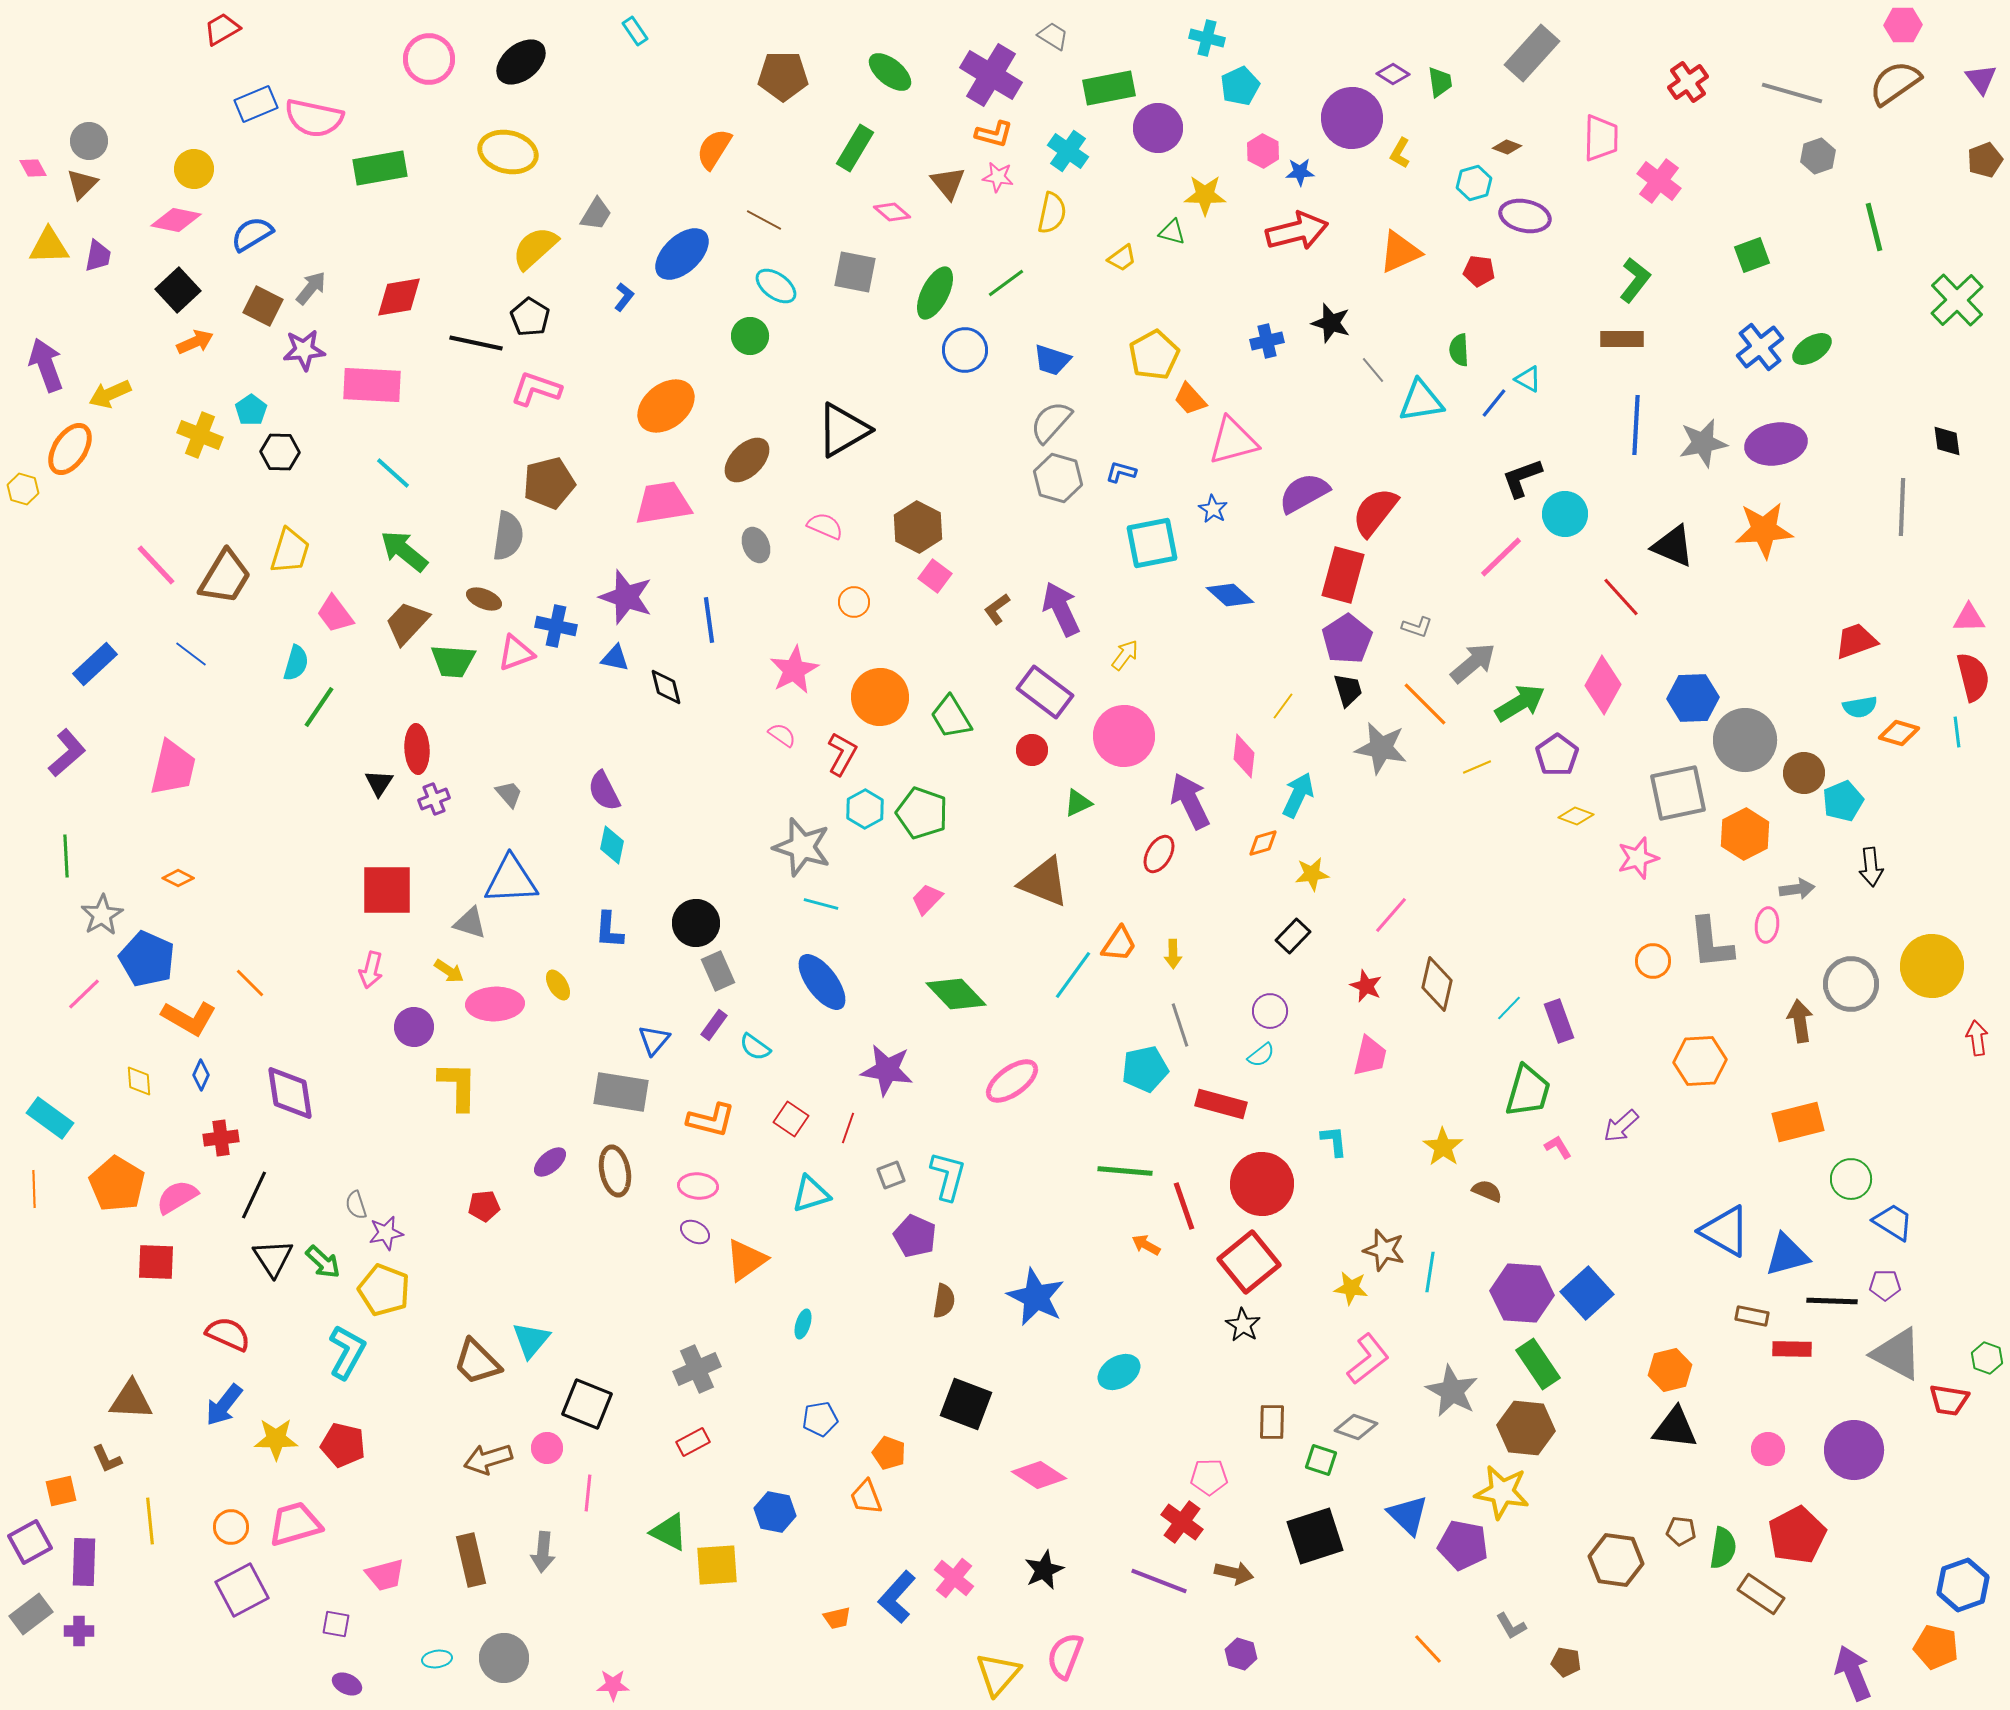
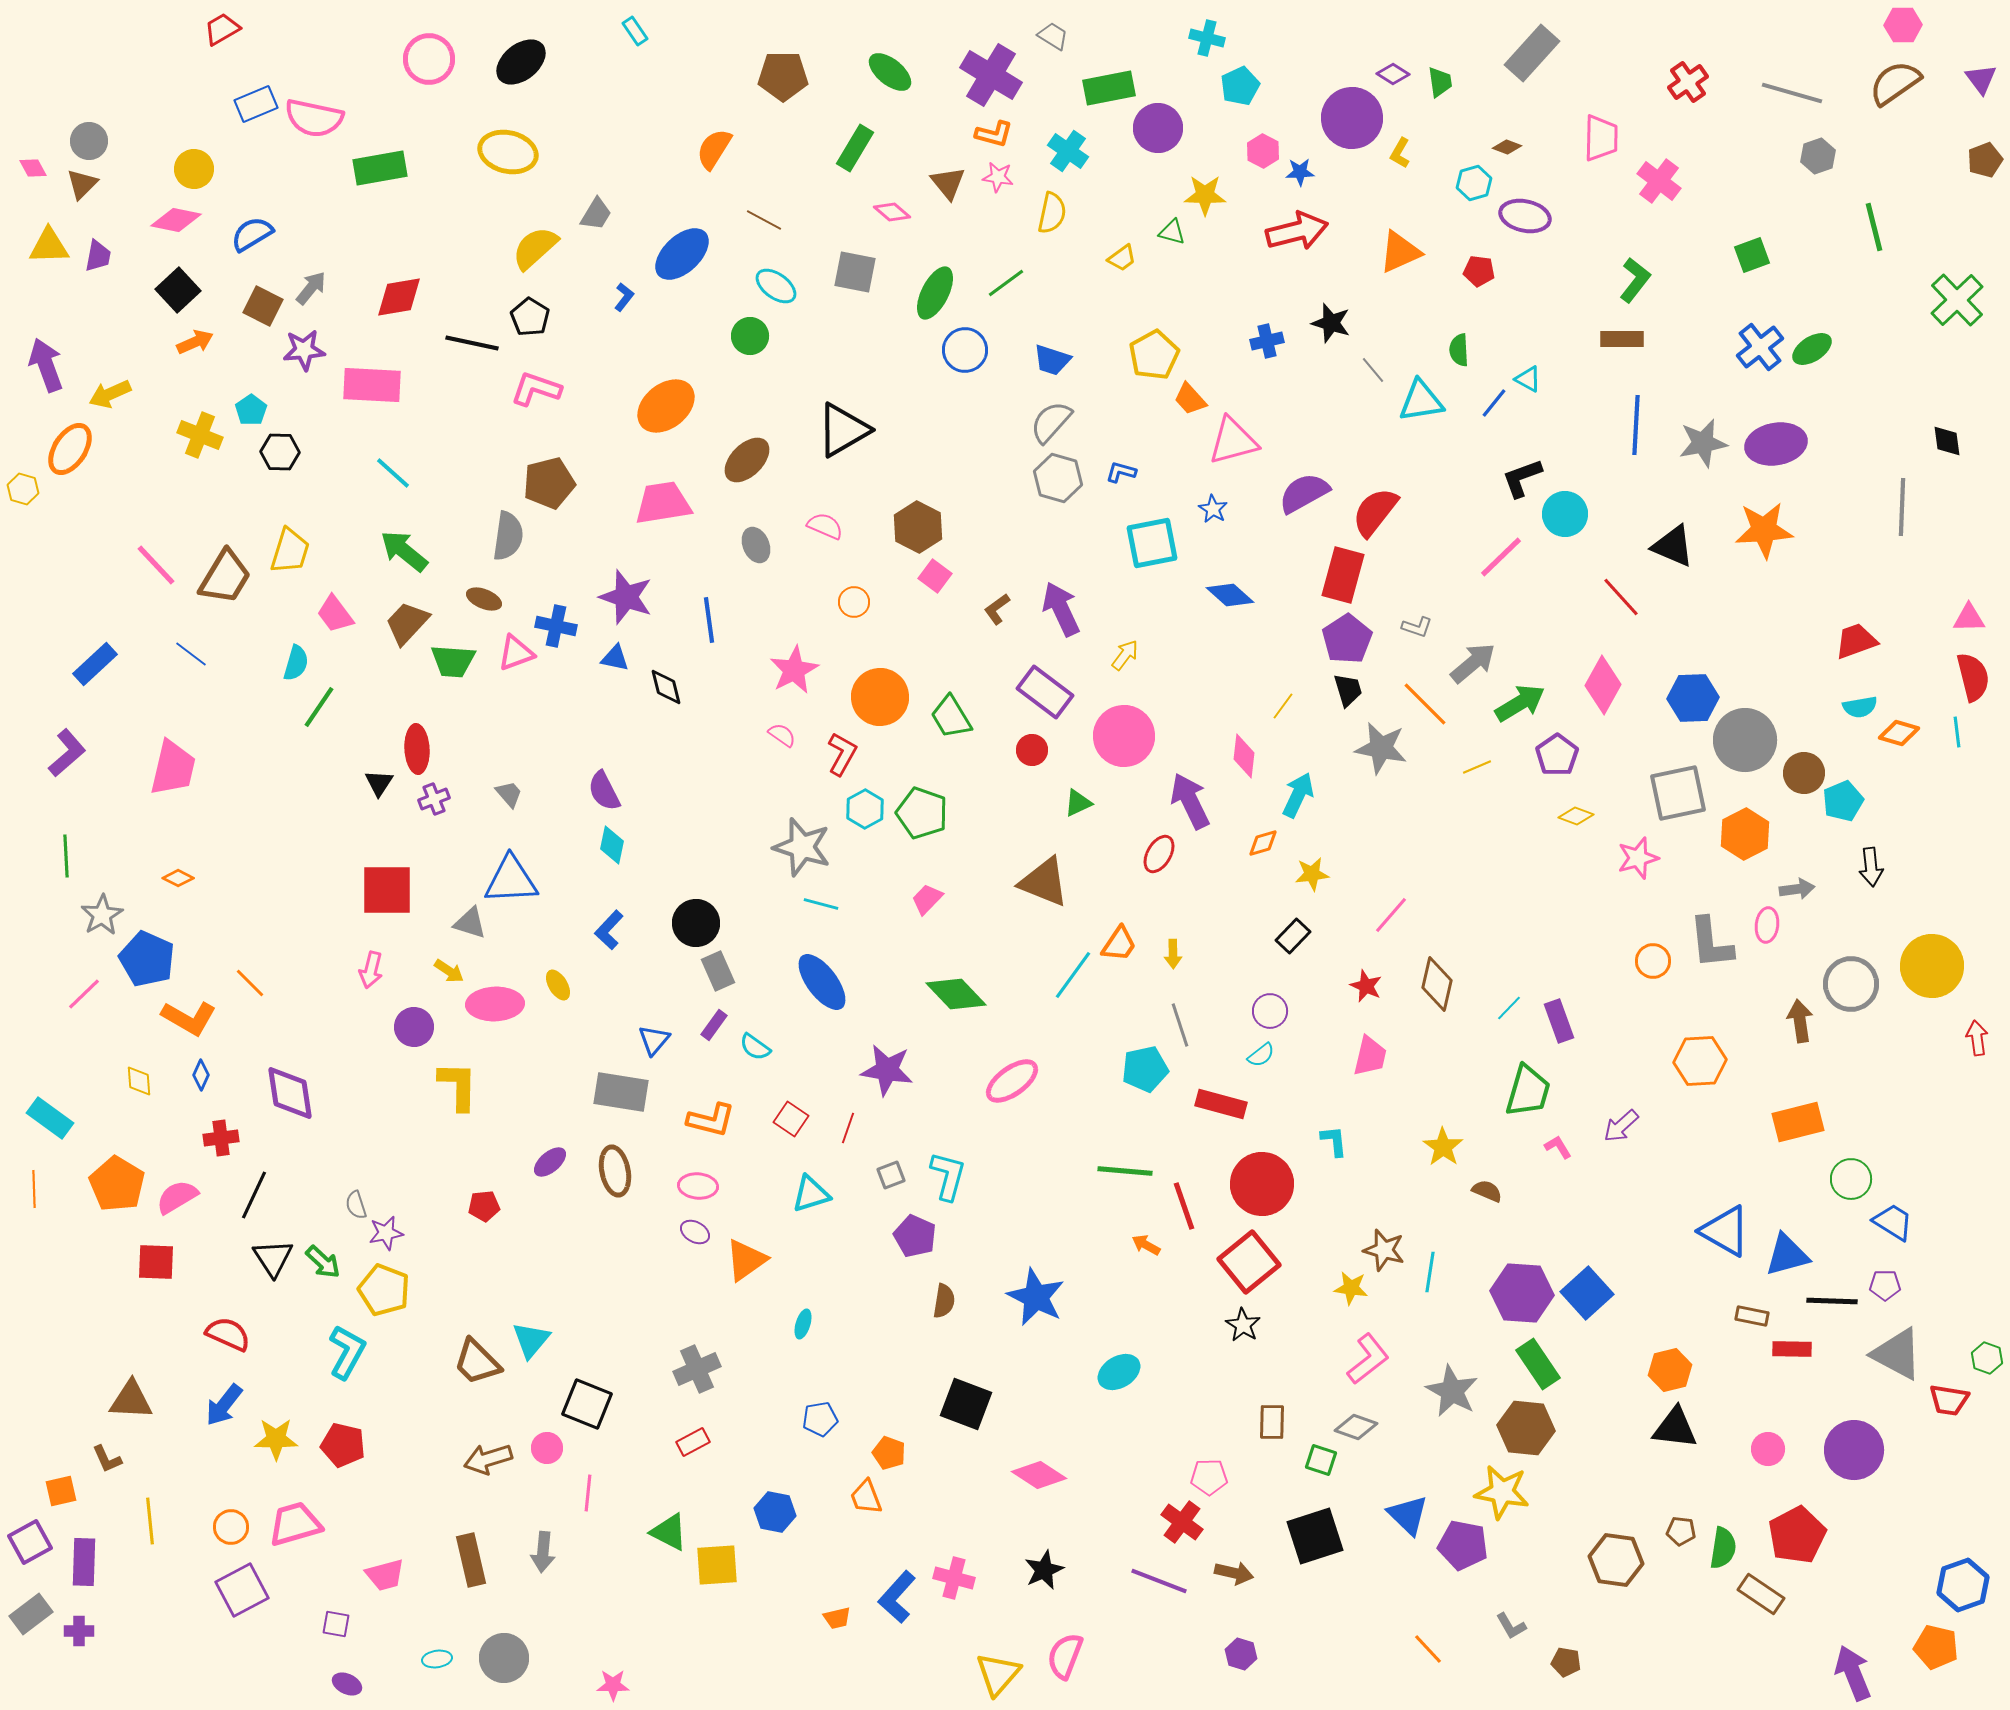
black line at (476, 343): moved 4 px left
blue L-shape at (609, 930): rotated 39 degrees clockwise
pink cross at (954, 1578): rotated 24 degrees counterclockwise
